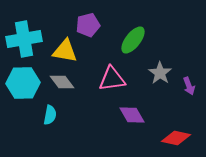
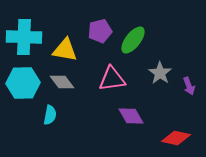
purple pentagon: moved 12 px right, 6 px down
cyan cross: moved 2 px up; rotated 12 degrees clockwise
yellow triangle: moved 1 px up
purple diamond: moved 1 px left, 1 px down
